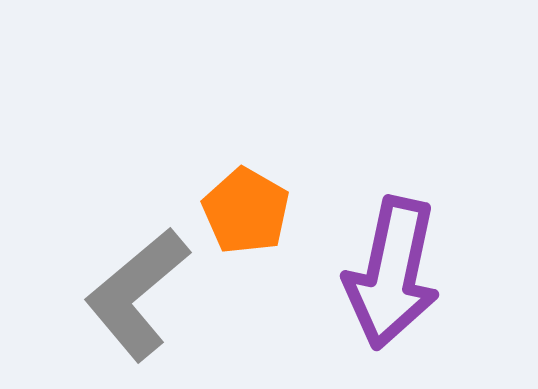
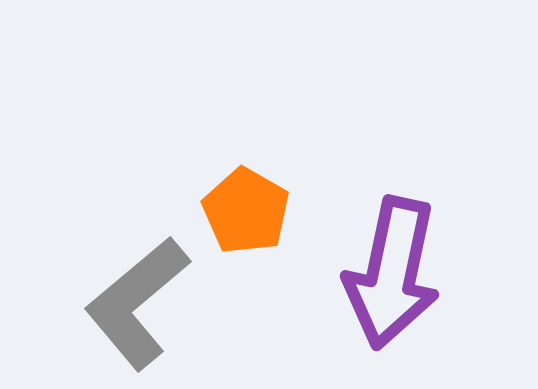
gray L-shape: moved 9 px down
